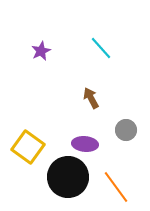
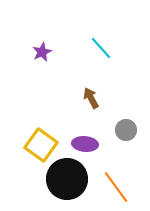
purple star: moved 1 px right, 1 px down
yellow square: moved 13 px right, 2 px up
black circle: moved 1 px left, 2 px down
